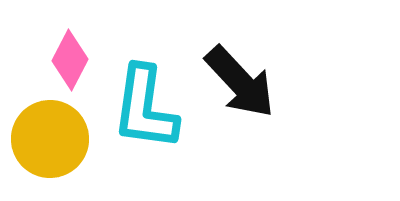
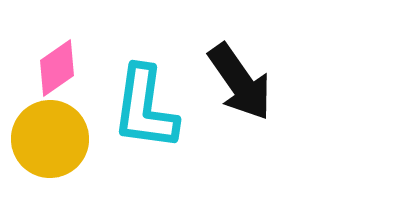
pink diamond: moved 13 px left, 8 px down; rotated 28 degrees clockwise
black arrow: rotated 8 degrees clockwise
